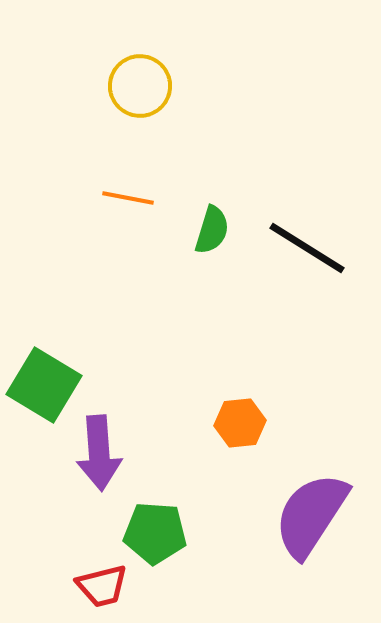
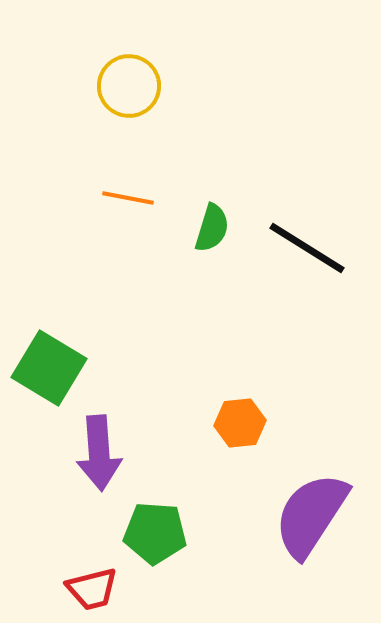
yellow circle: moved 11 px left
green semicircle: moved 2 px up
green square: moved 5 px right, 17 px up
red trapezoid: moved 10 px left, 3 px down
